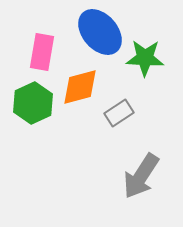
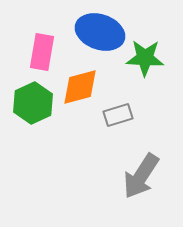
blue ellipse: rotated 30 degrees counterclockwise
gray rectangle: moved 1 px left, 2 px down; rotated 16 degrees clockwise
